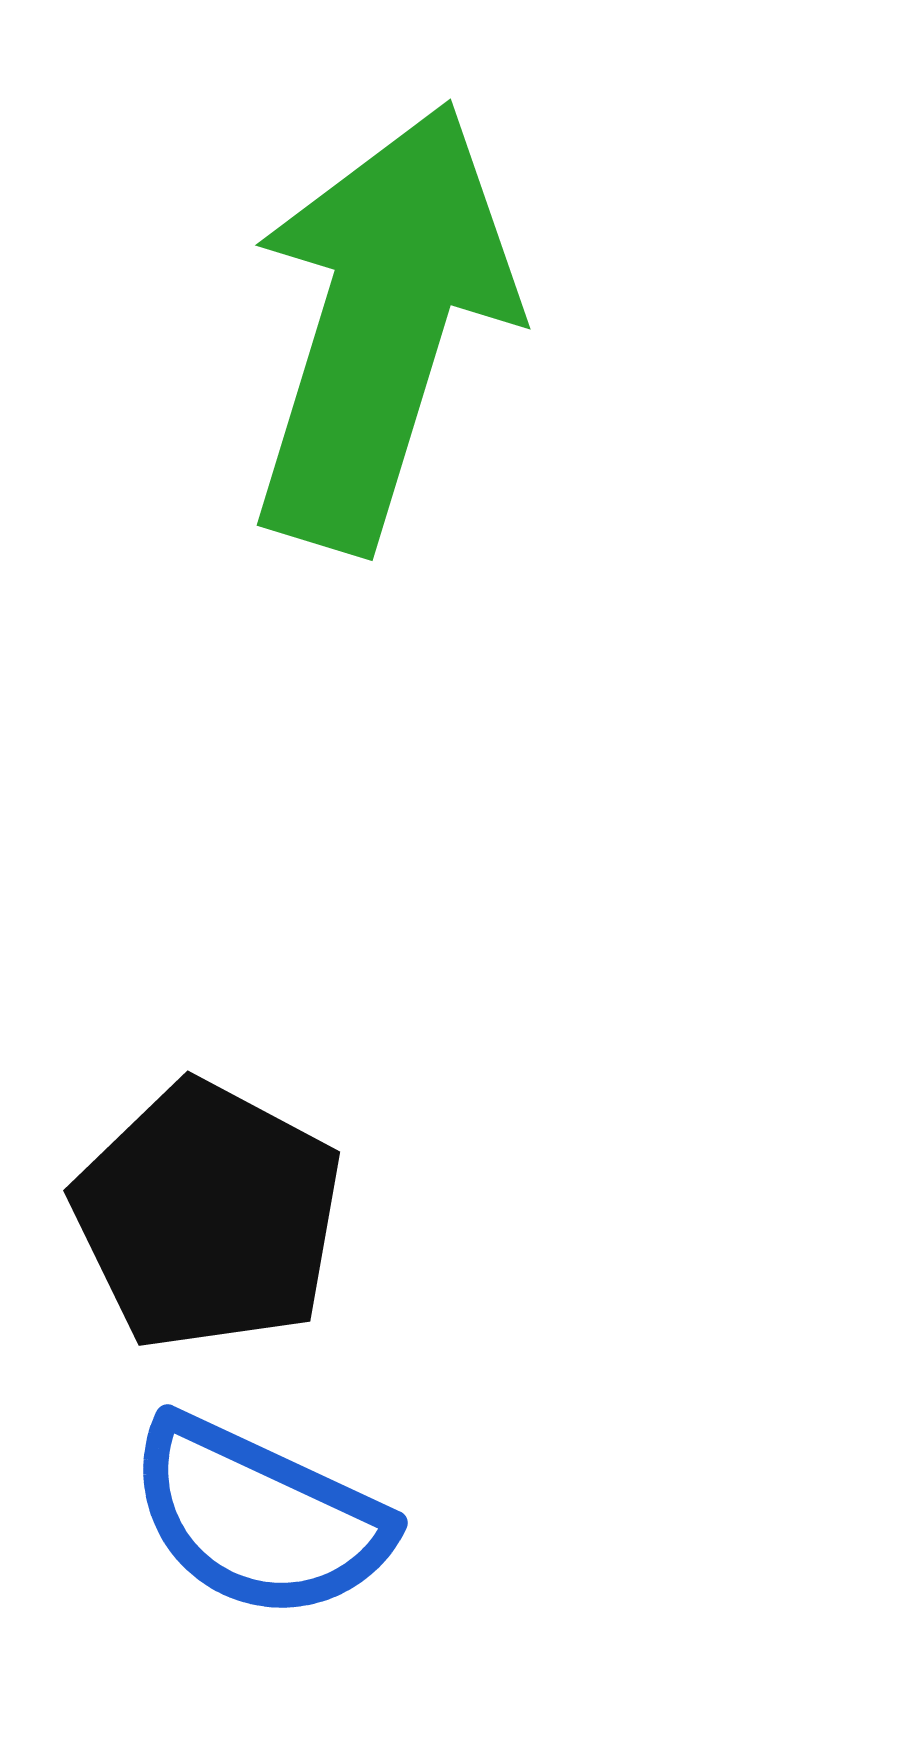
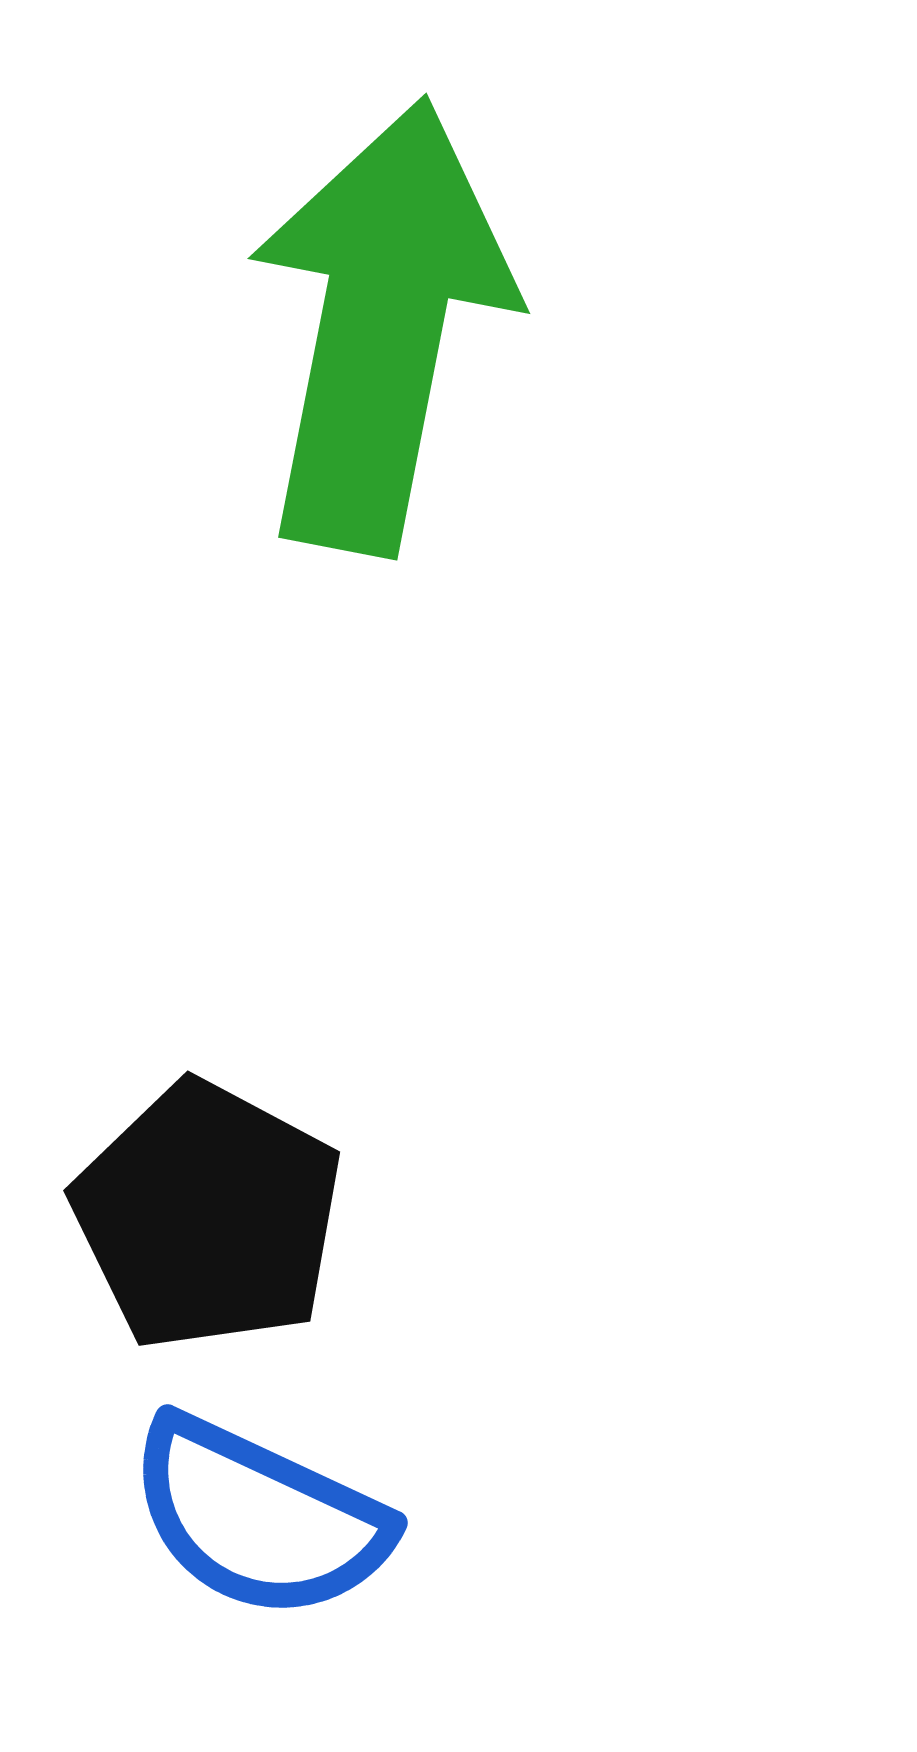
green arrow: rotated 6 degrees counterclockwise
